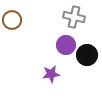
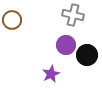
gray cross: moved 1 px left, 2 px up
purple star: rotated 18 degrees counterclockwise
